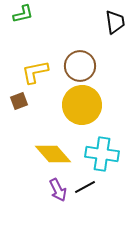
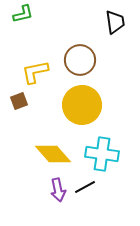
brown circle: moved 6 px up
purple arrow: rotated 15 degrees clockwise
